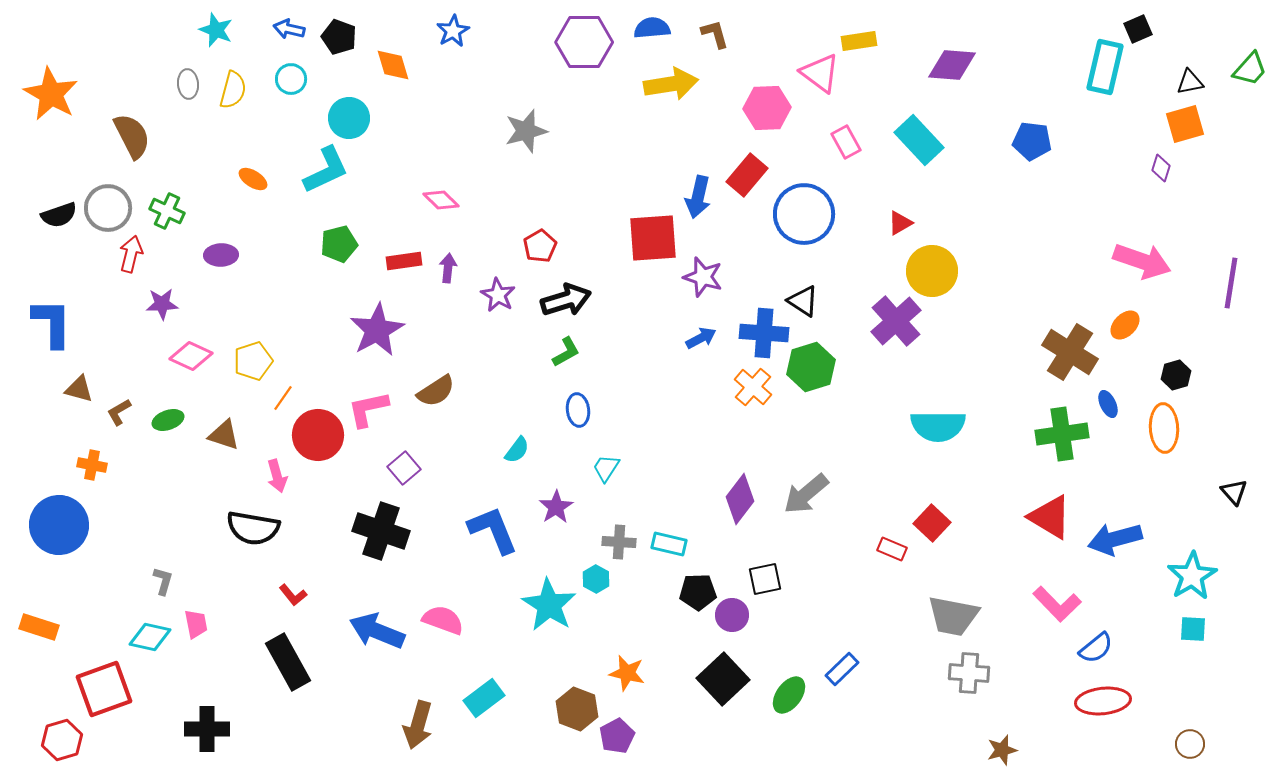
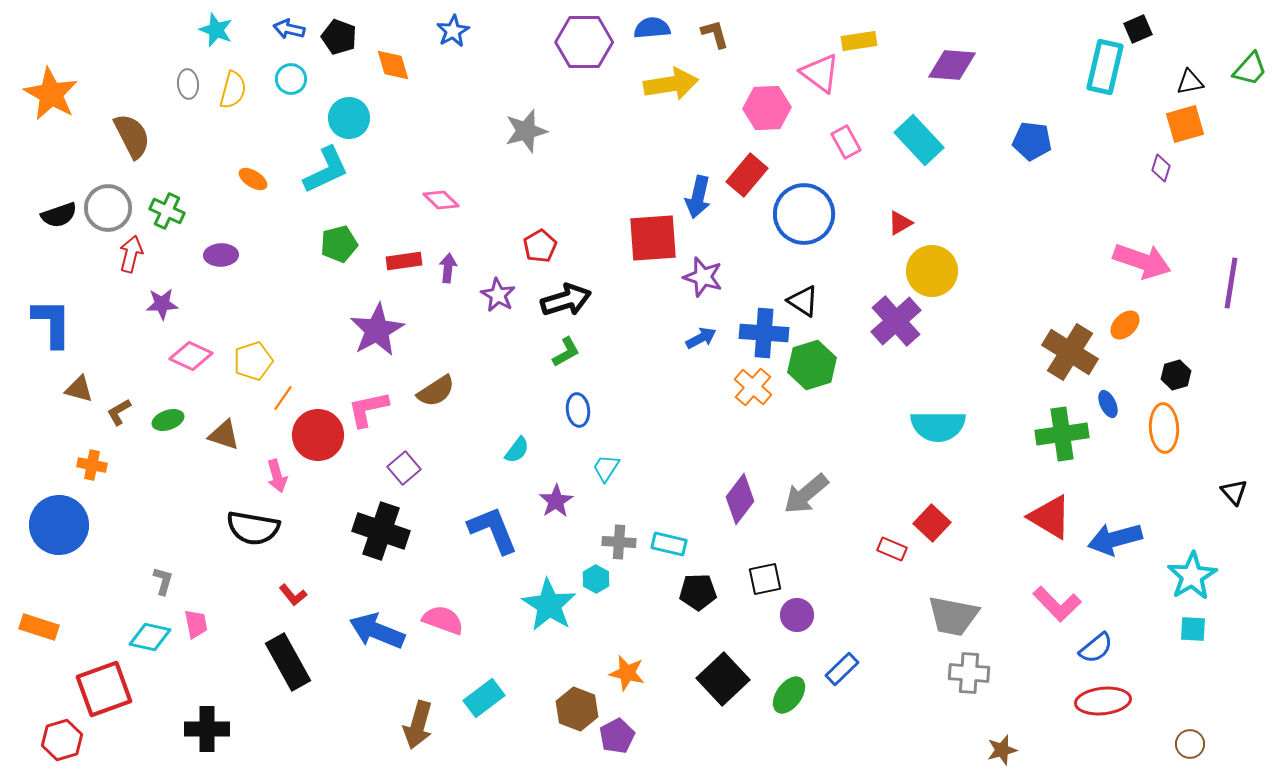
green hexagon at (811, 367): moved 1 px right, 2 px up
purple star at (556, 507): moved 6 px up
purple circle at (732, 615): moved 65 px right
